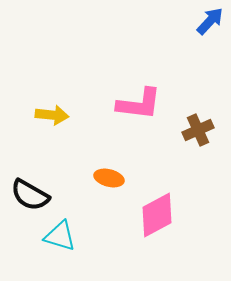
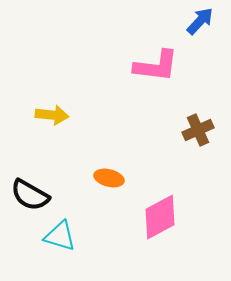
blue arrow: moved 10 px left
pink L-shape: moved 17 px right, 38 px up
pink diamond: moved 3 px right, 2 px down
